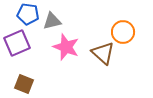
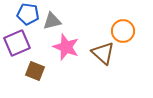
orange circle: moved 1 px up
brown square: moved 11 px right, 13 px up
